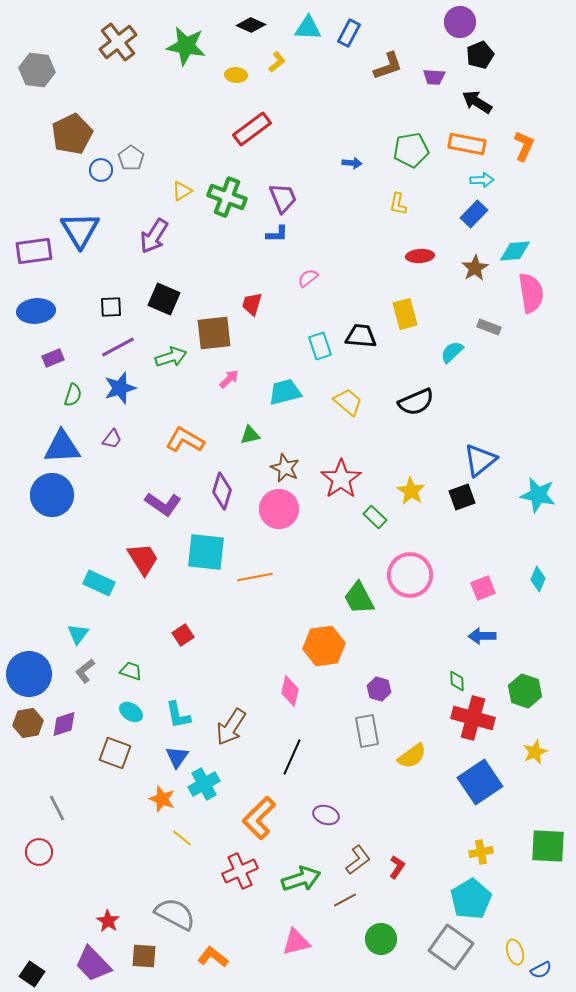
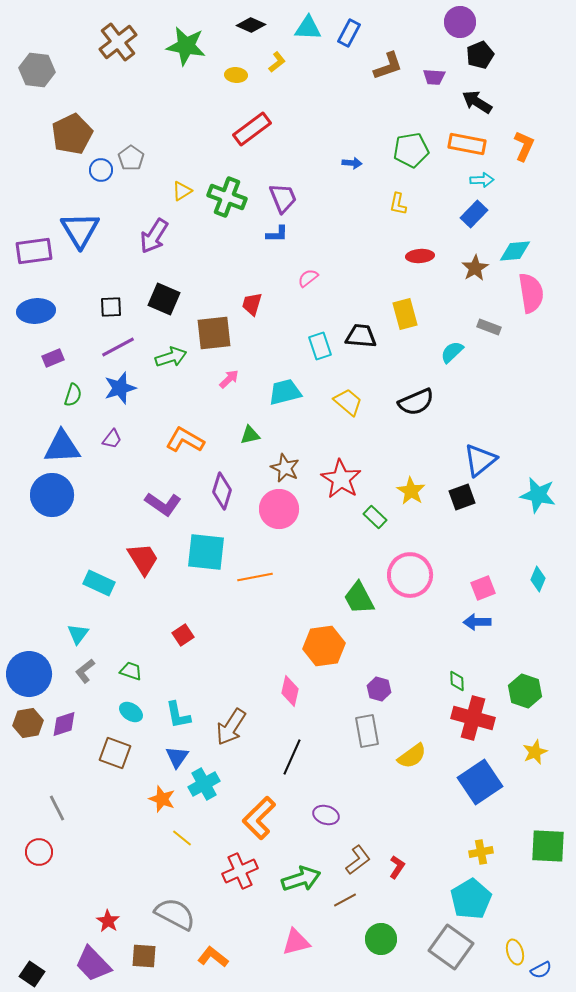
red star at (341, 479): rotated 6 degrees counterclockwise
blue arrow at (482, 636): moved 5 px left, 14 px up
